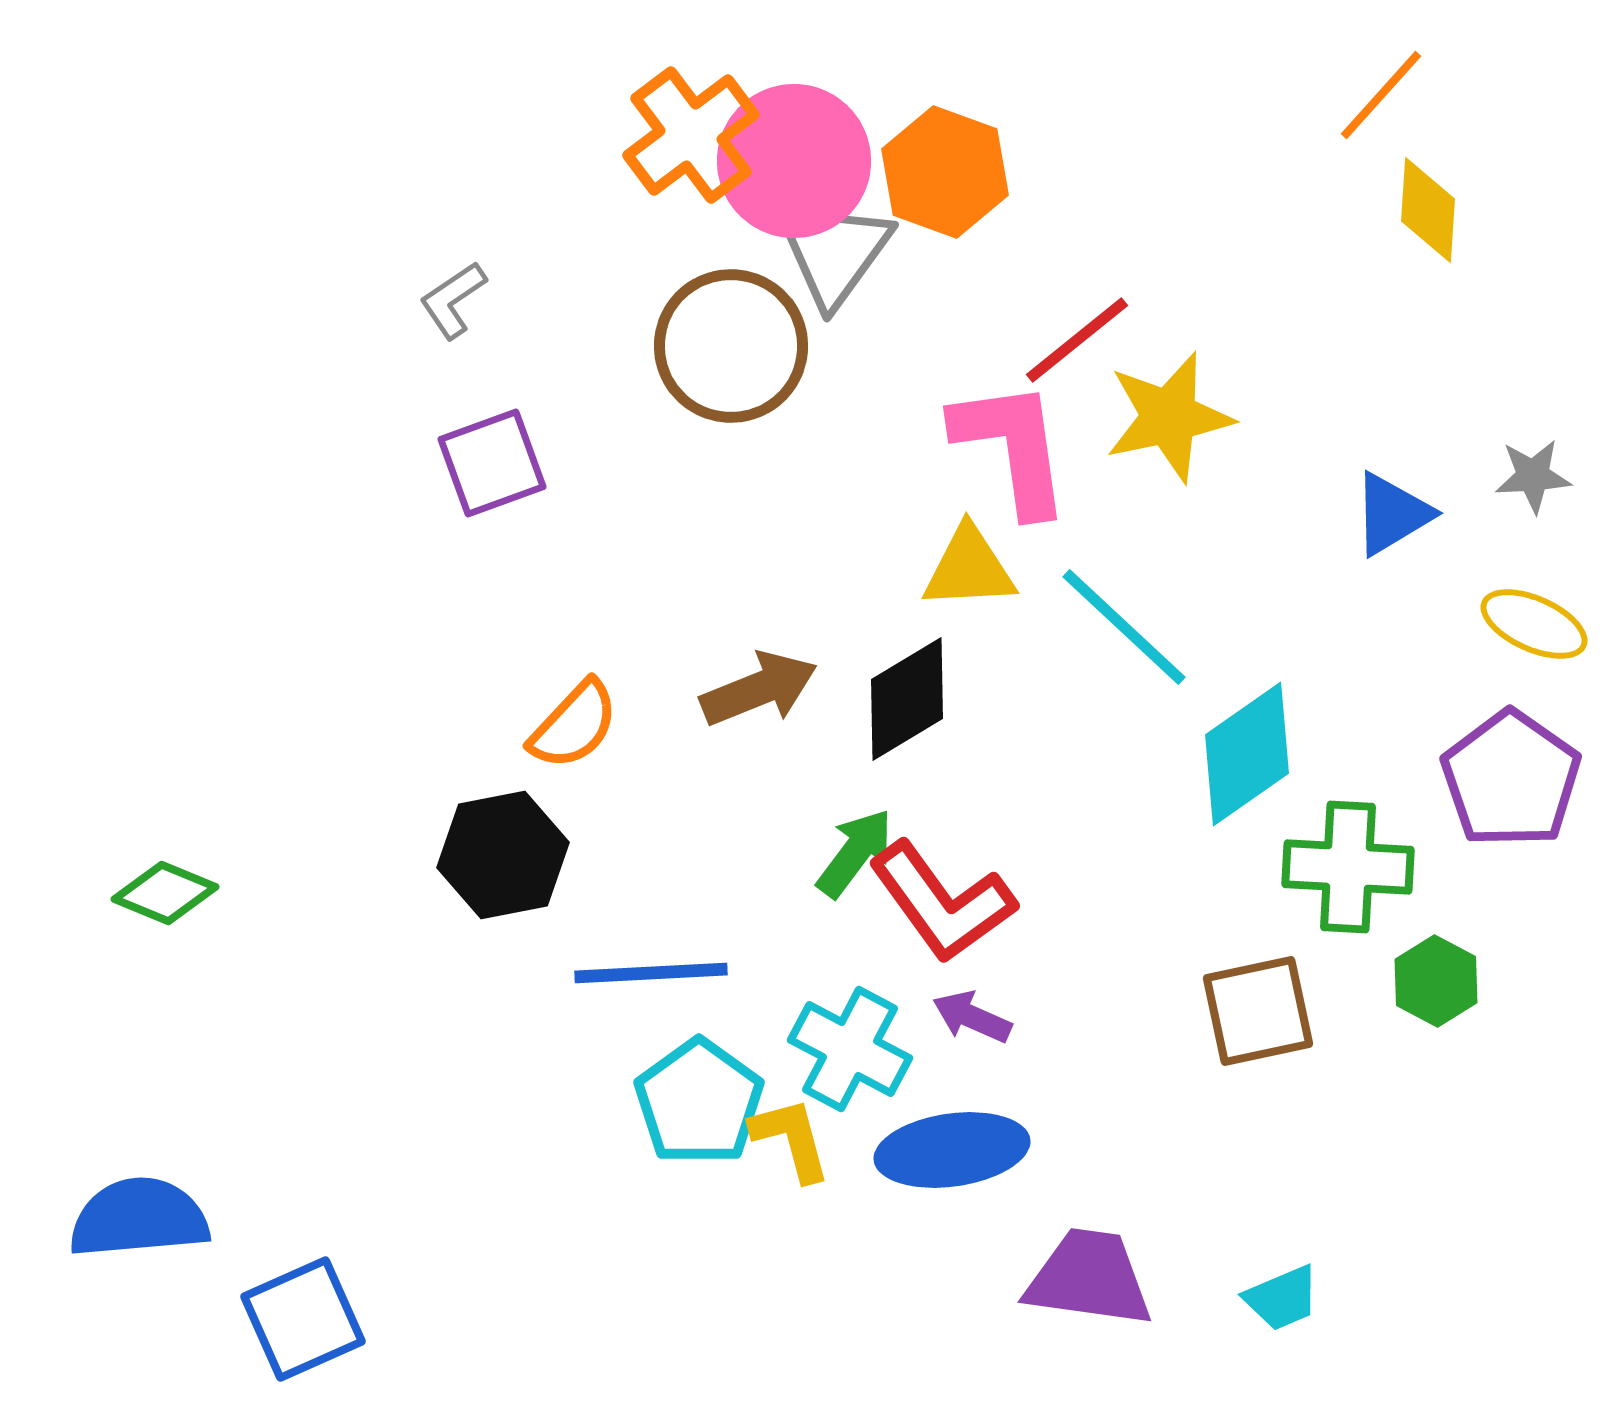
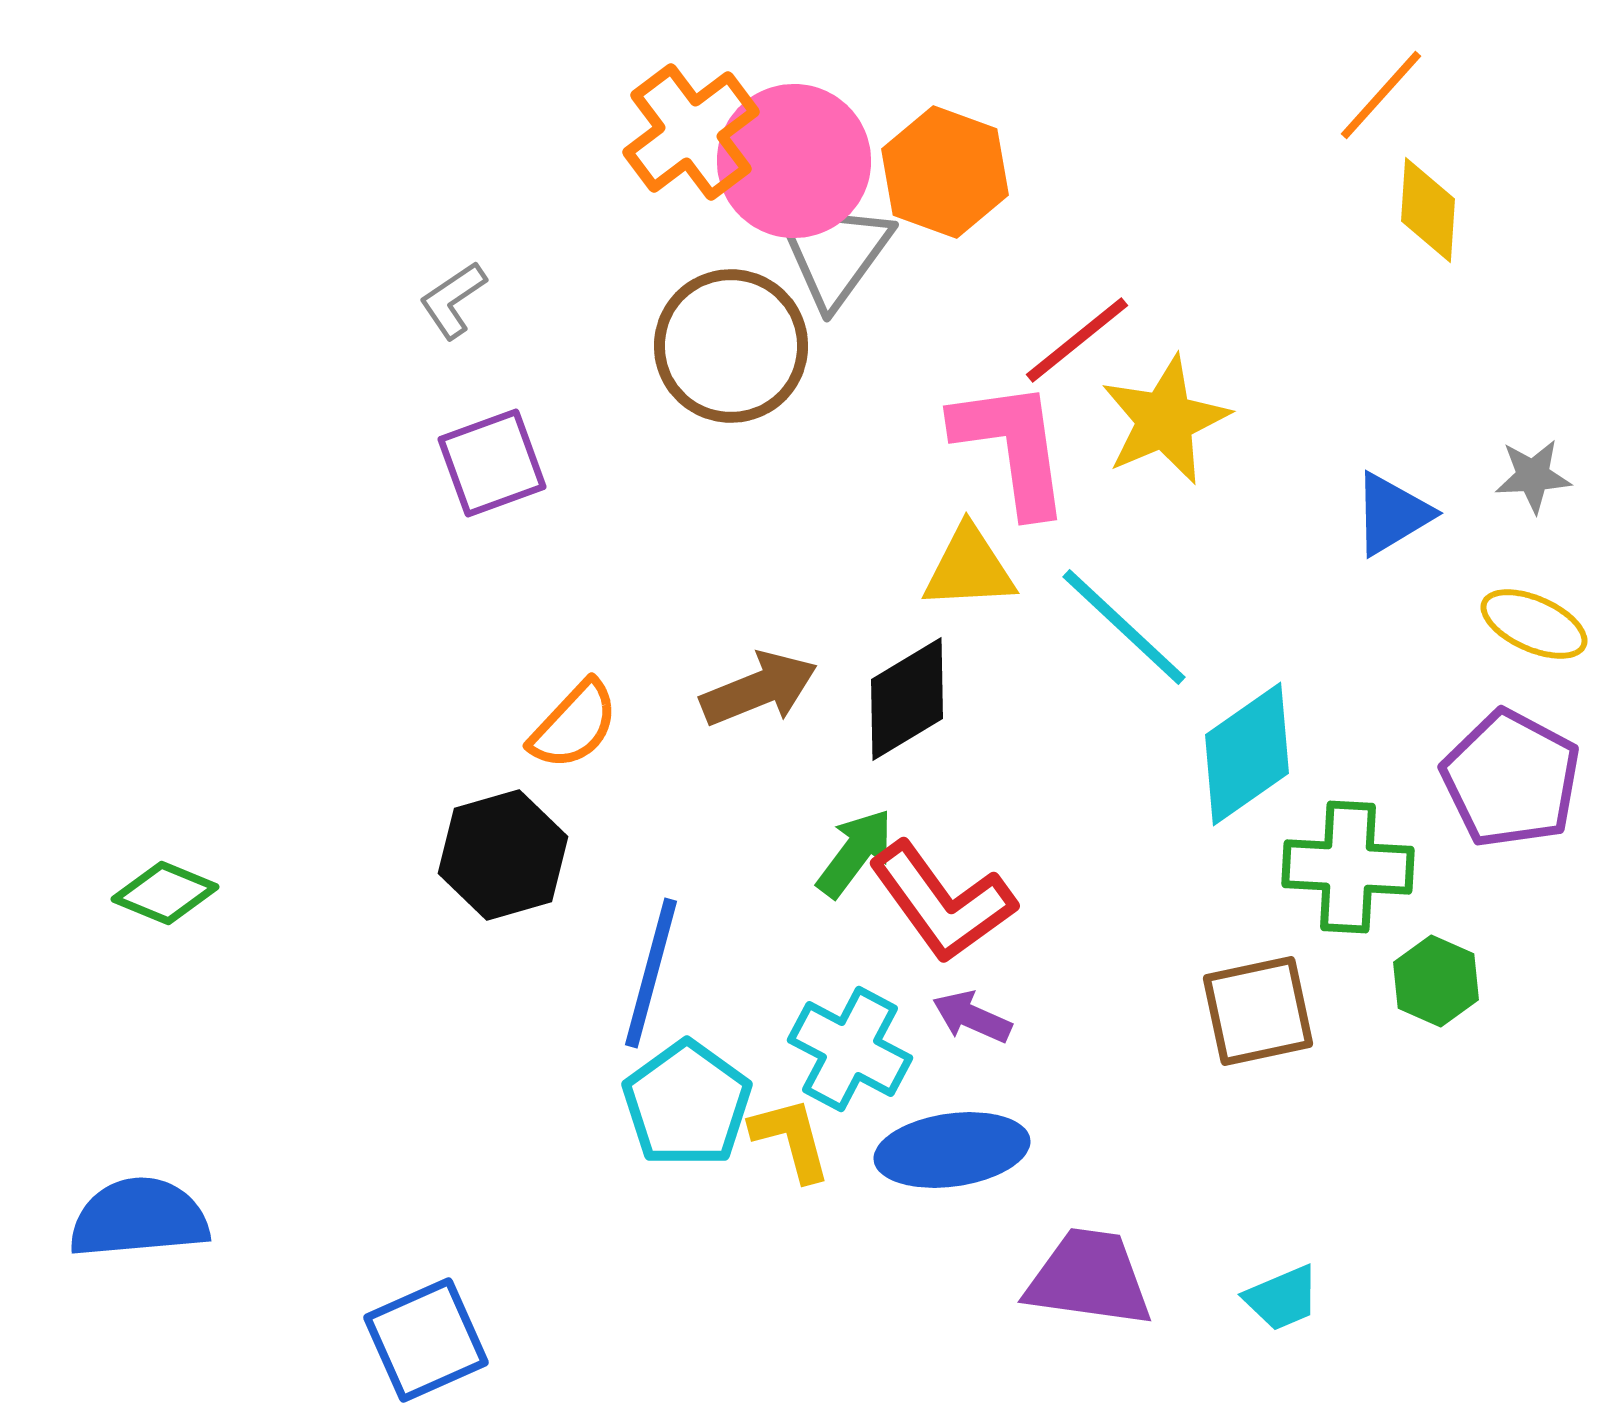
orange cross: moved 3 px up
yellow star: moved 4 px left, 3 px down; rotated 11 degrees counterclockwise
purple pentagon: rotated 7 degrees counterclockwise
black hexagon: rotated 5 degrees counterclockwise
blue line: rotated 72 degrees counterclockwise
green hexagon: rotated 4 degrees counterclockwise
cyan pentagon: moved 12 px left, 2 px down
blue square: moved 123 px right, 21 px down
